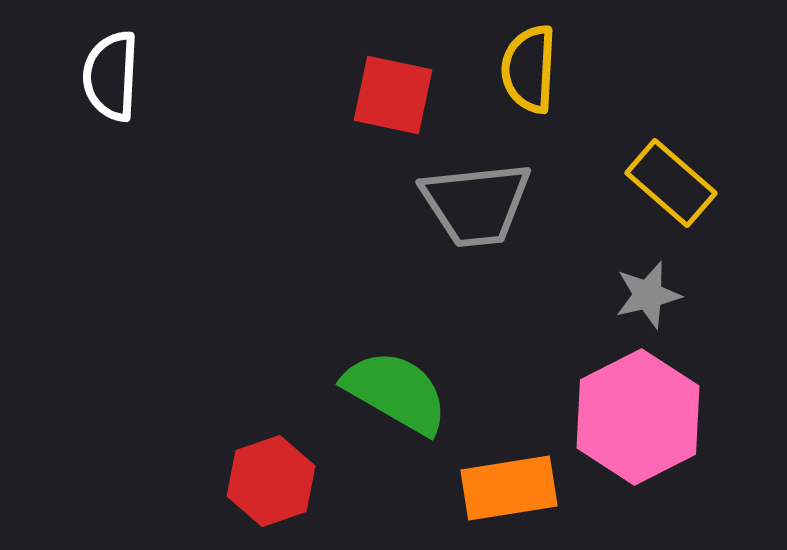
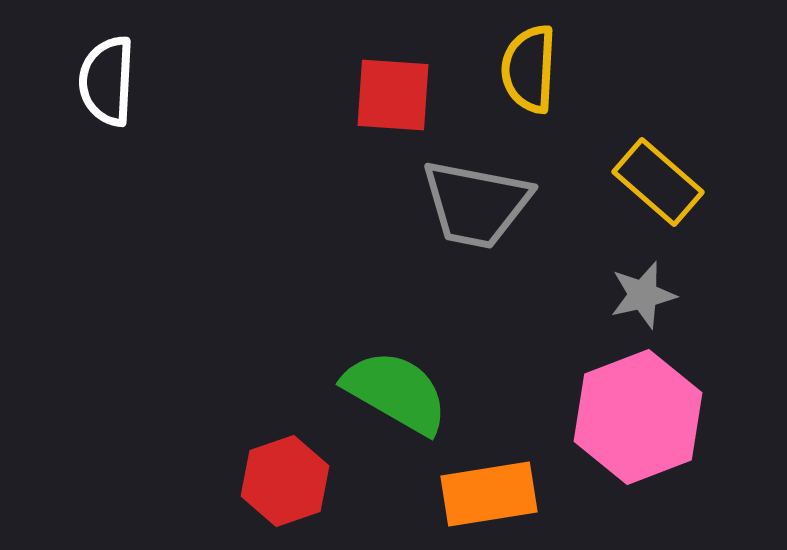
white semicircle: moved 4 px left, 5 px down
red square: rotated 8 degrees counterclockwise
yellow rectangle: moved 13 px left, 1 px up
gray trapezoid: rotated 17 degrees clockwise
gray star: moved 5 px left
pink hexagon: rotated 6 degrees clockwise
red hexagon: moved 14 px right
orange rectangle: moved 20 px left, 6 px down
